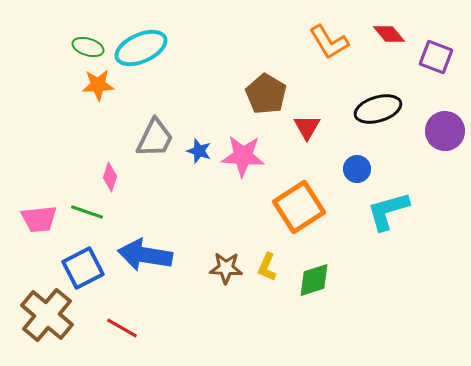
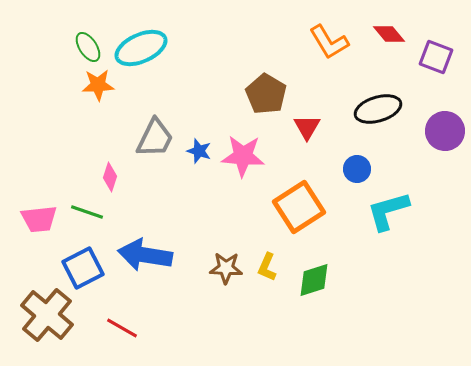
green ellipse: rotated 40 degrees clockwise
